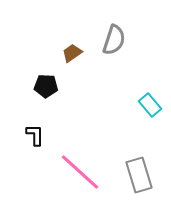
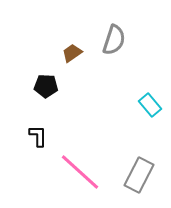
black L-shape: moved 3 px right, 1 px down
gray rectangle: rotated 44 degrees clockwise
